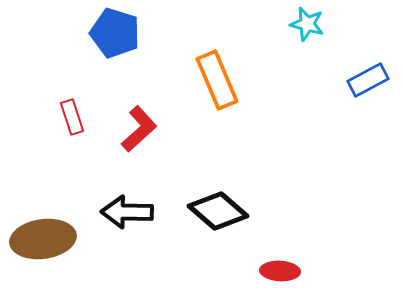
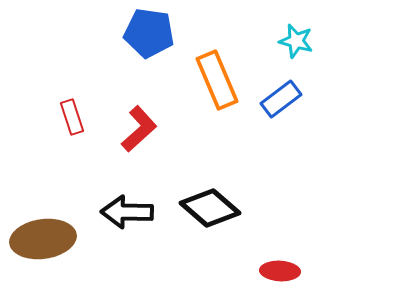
cyan star: moved 11 px left, 17 px down
blue pentagon: moved 34 px right; rotated 9 degrees counterclockwise
blue rectangle: moved 87 px left, 19 px down; rotated 9 degrees counterclockwise
black diamond: moved 8 px left, 3 px up
